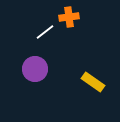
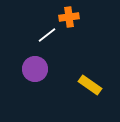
white line: moved 2 px right, 3 px down
yellow rectangle: moved 3 px left, 3 px down
